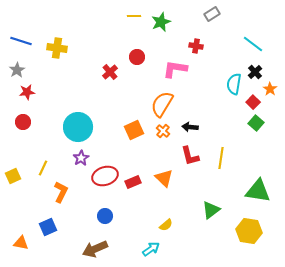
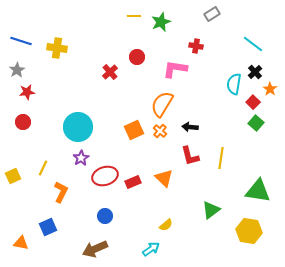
orange cross at (163, 131): moved 3 px left
